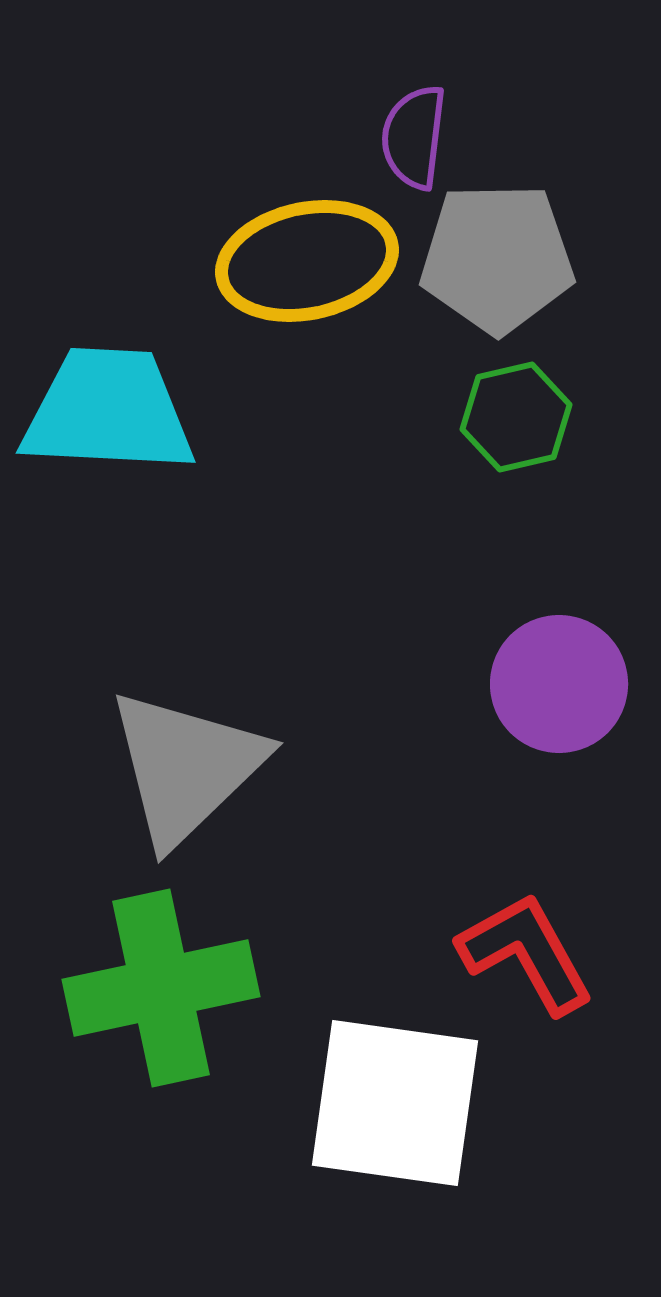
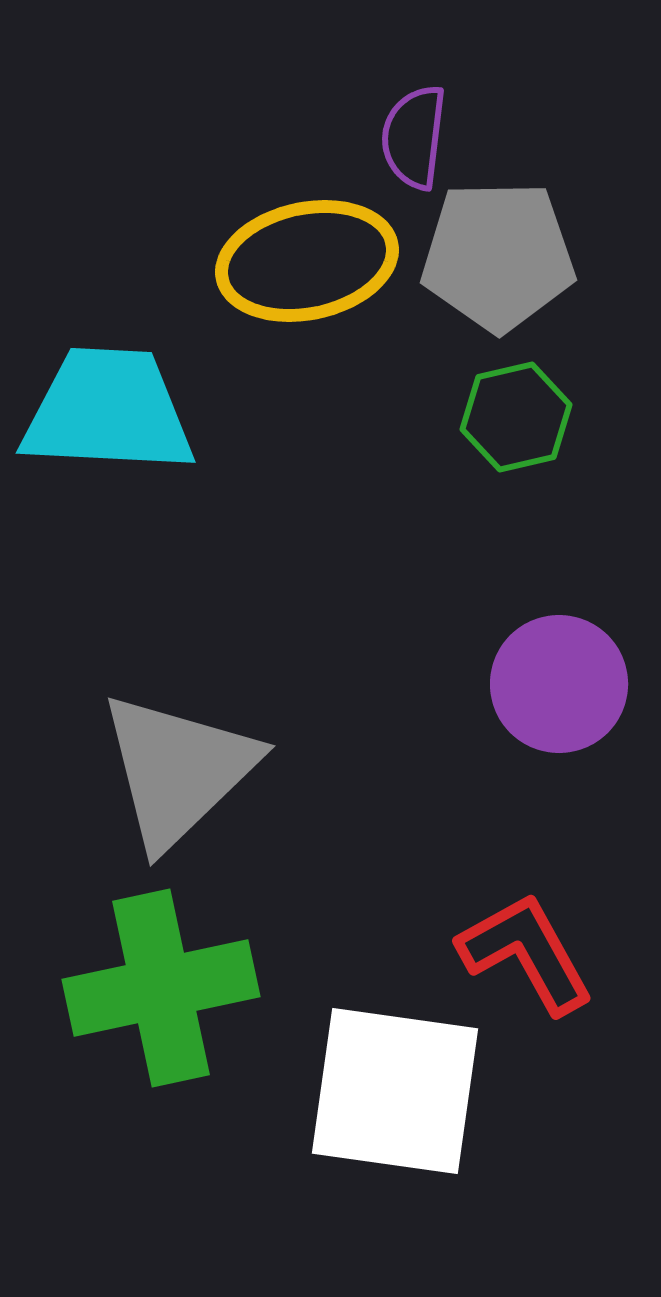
gray pentagon: moved 1 px right, 2 px up
gray triangle: moved 8 px left, 3 px down
white square: moved 12 px up
